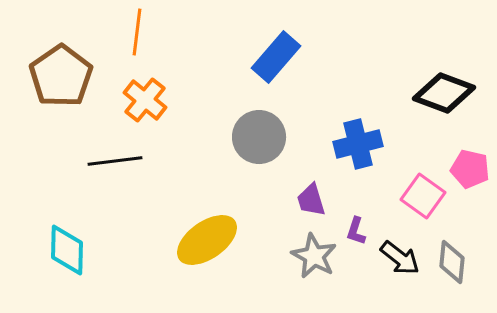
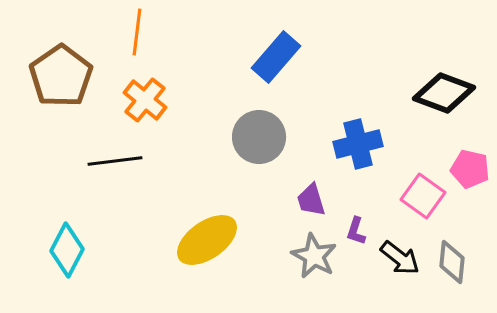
cyan diamond: rotated 26 degrees clockwise
